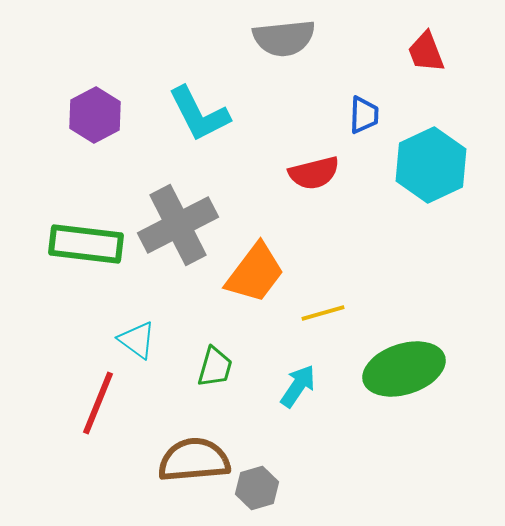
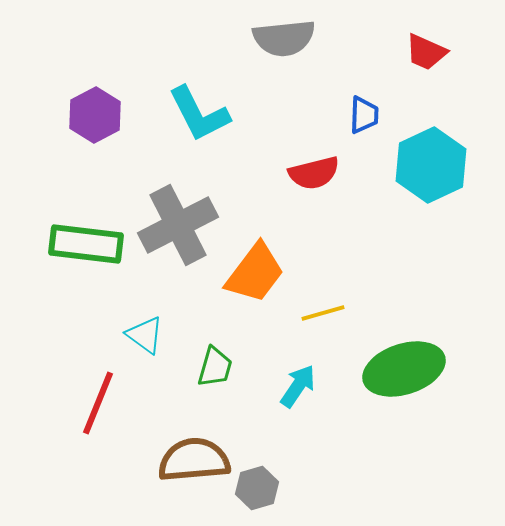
red trapezoid: rotated 45 degrees counterclockwise
cyan triangle: moved 8 px right, 5 px up
